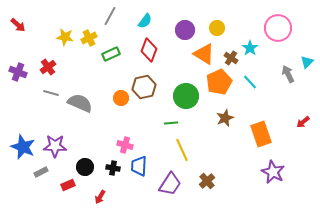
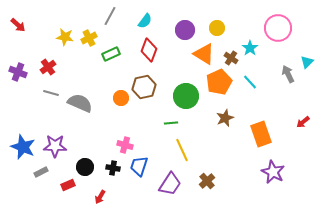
blue trapezoid at (139, 166): rotated 15 degrees clockwise
